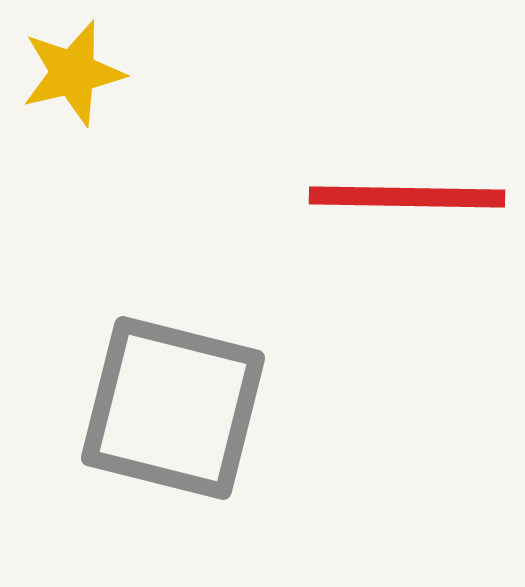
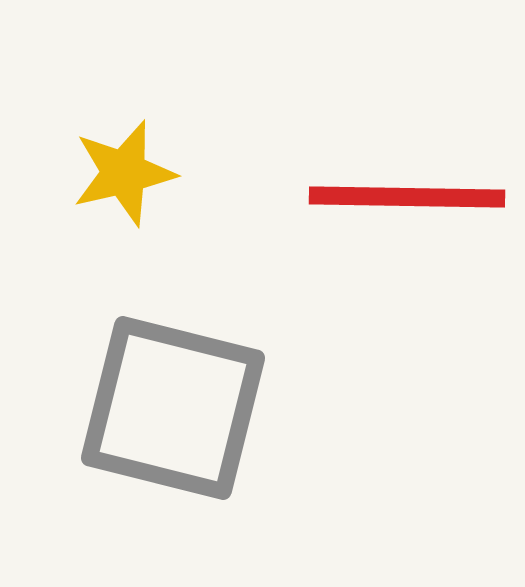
yellow star: moved 51 px right, 100 px down
